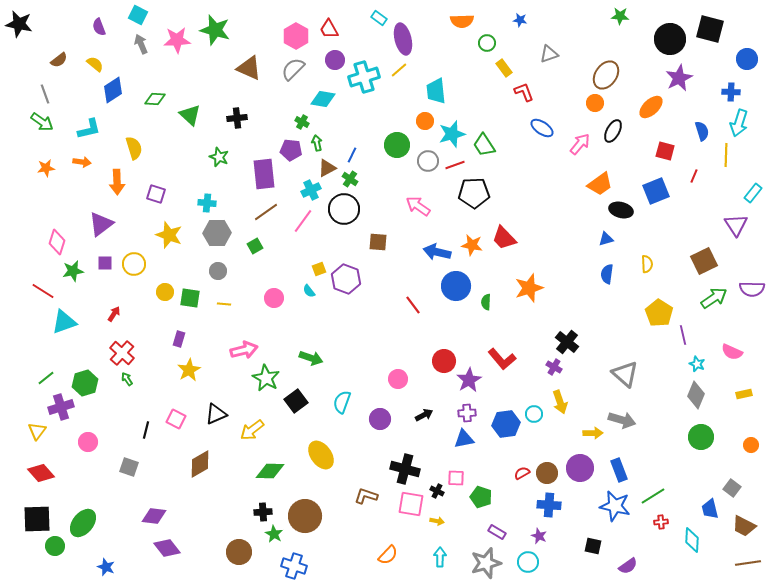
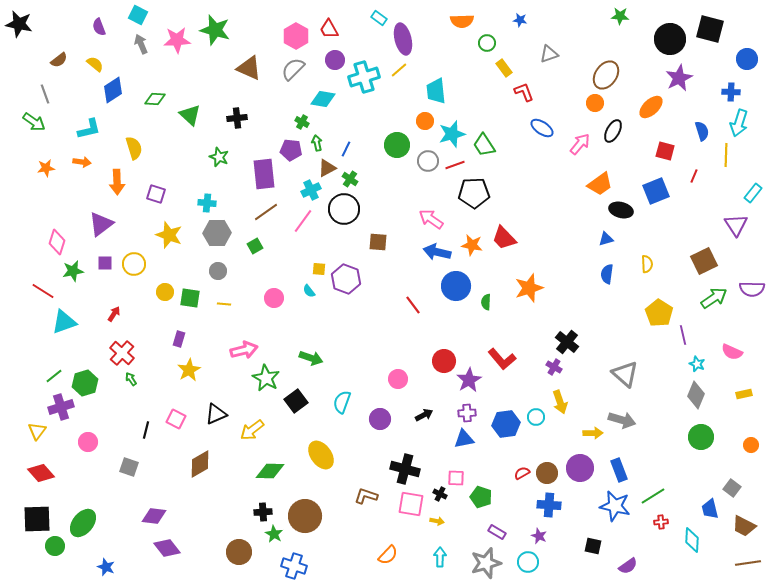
green arrow at (42, 122): moved 8 px left
blue line at (352, 155): moved 6 px left, 6 px up
pink arrow at (418, 206): moved 13 px right, 13 px down
yellow square at (319, 269): rotated 24 degrees clockwise
green line at (46, 378): moved 8 px right, 2 px up
green arrow at (127, 379): moved 4 px right
cyan circle at (534, 414): moved 2 px right, 3 px down
black cross at (437, 491): moved 3 px right, 3 px down
